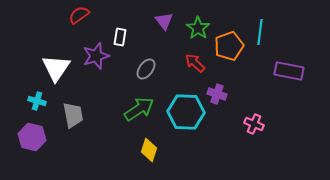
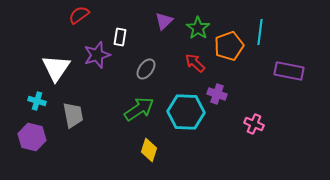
purple triangle: rotated 24 degrees clockwise
purple star: moved 1 px right, 1 px up
